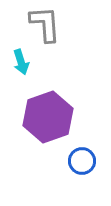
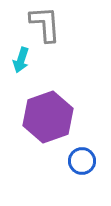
cyan arrow: moved 2 px up; rotated 35 degrees clockwise
